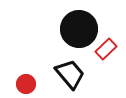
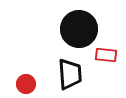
red rectangle: moved 6 px down; rotated 50 degrees clockwise
black trapezoid: rotated 36 degrees clockwise
